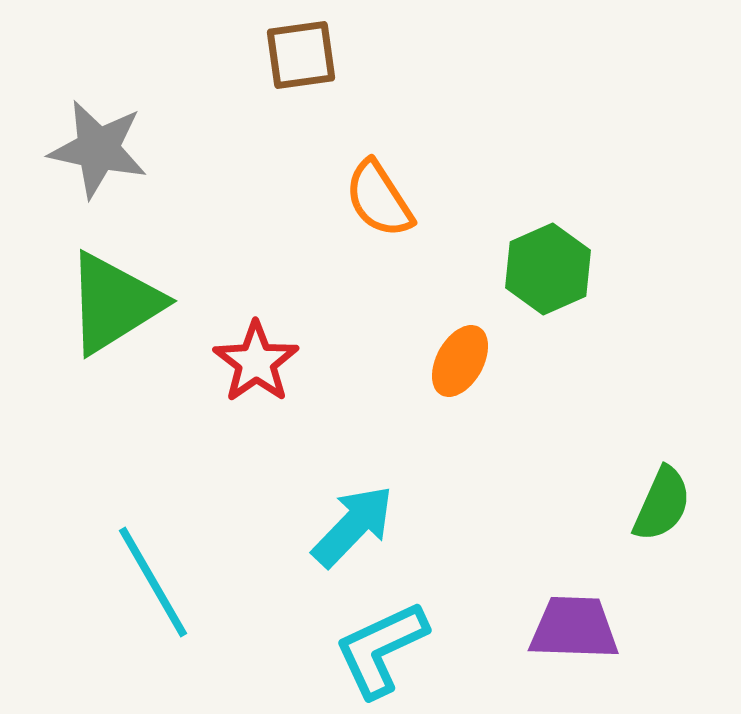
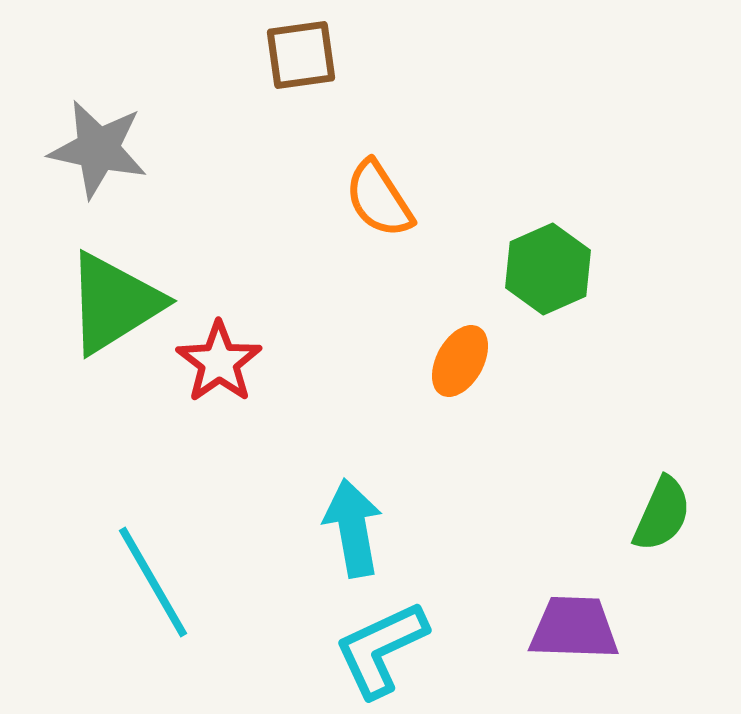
red star: moved 37 px left
green semicircle: moved 10 px down
cyan arrow: moved 2 px down; rotated 54 degrees counterclockwise
